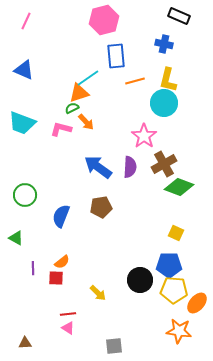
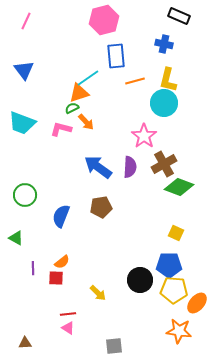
blue triangle: rotated 30 degrees clockwise
